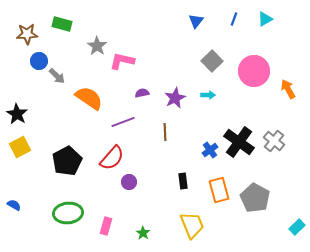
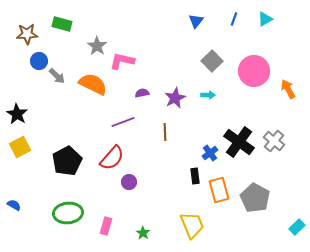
orange semicircle: moved 4 px right, 14 px up; rotated 8 degrees counterclockwise
blue cross: moved 3 px down
black rectangle: moved 12 px right, 5 px up
